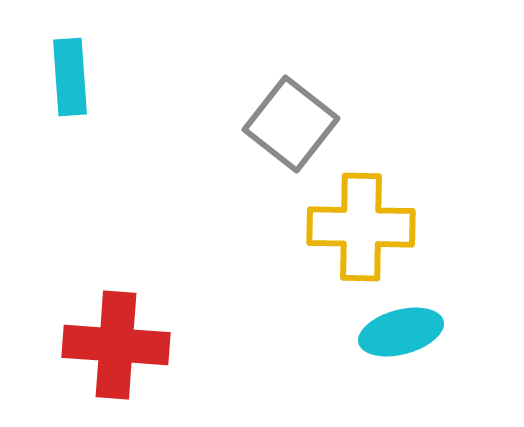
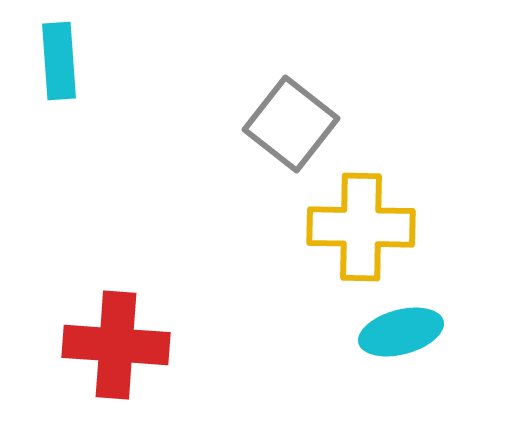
cyan rectangle: moved 11 px left, 16 px up
